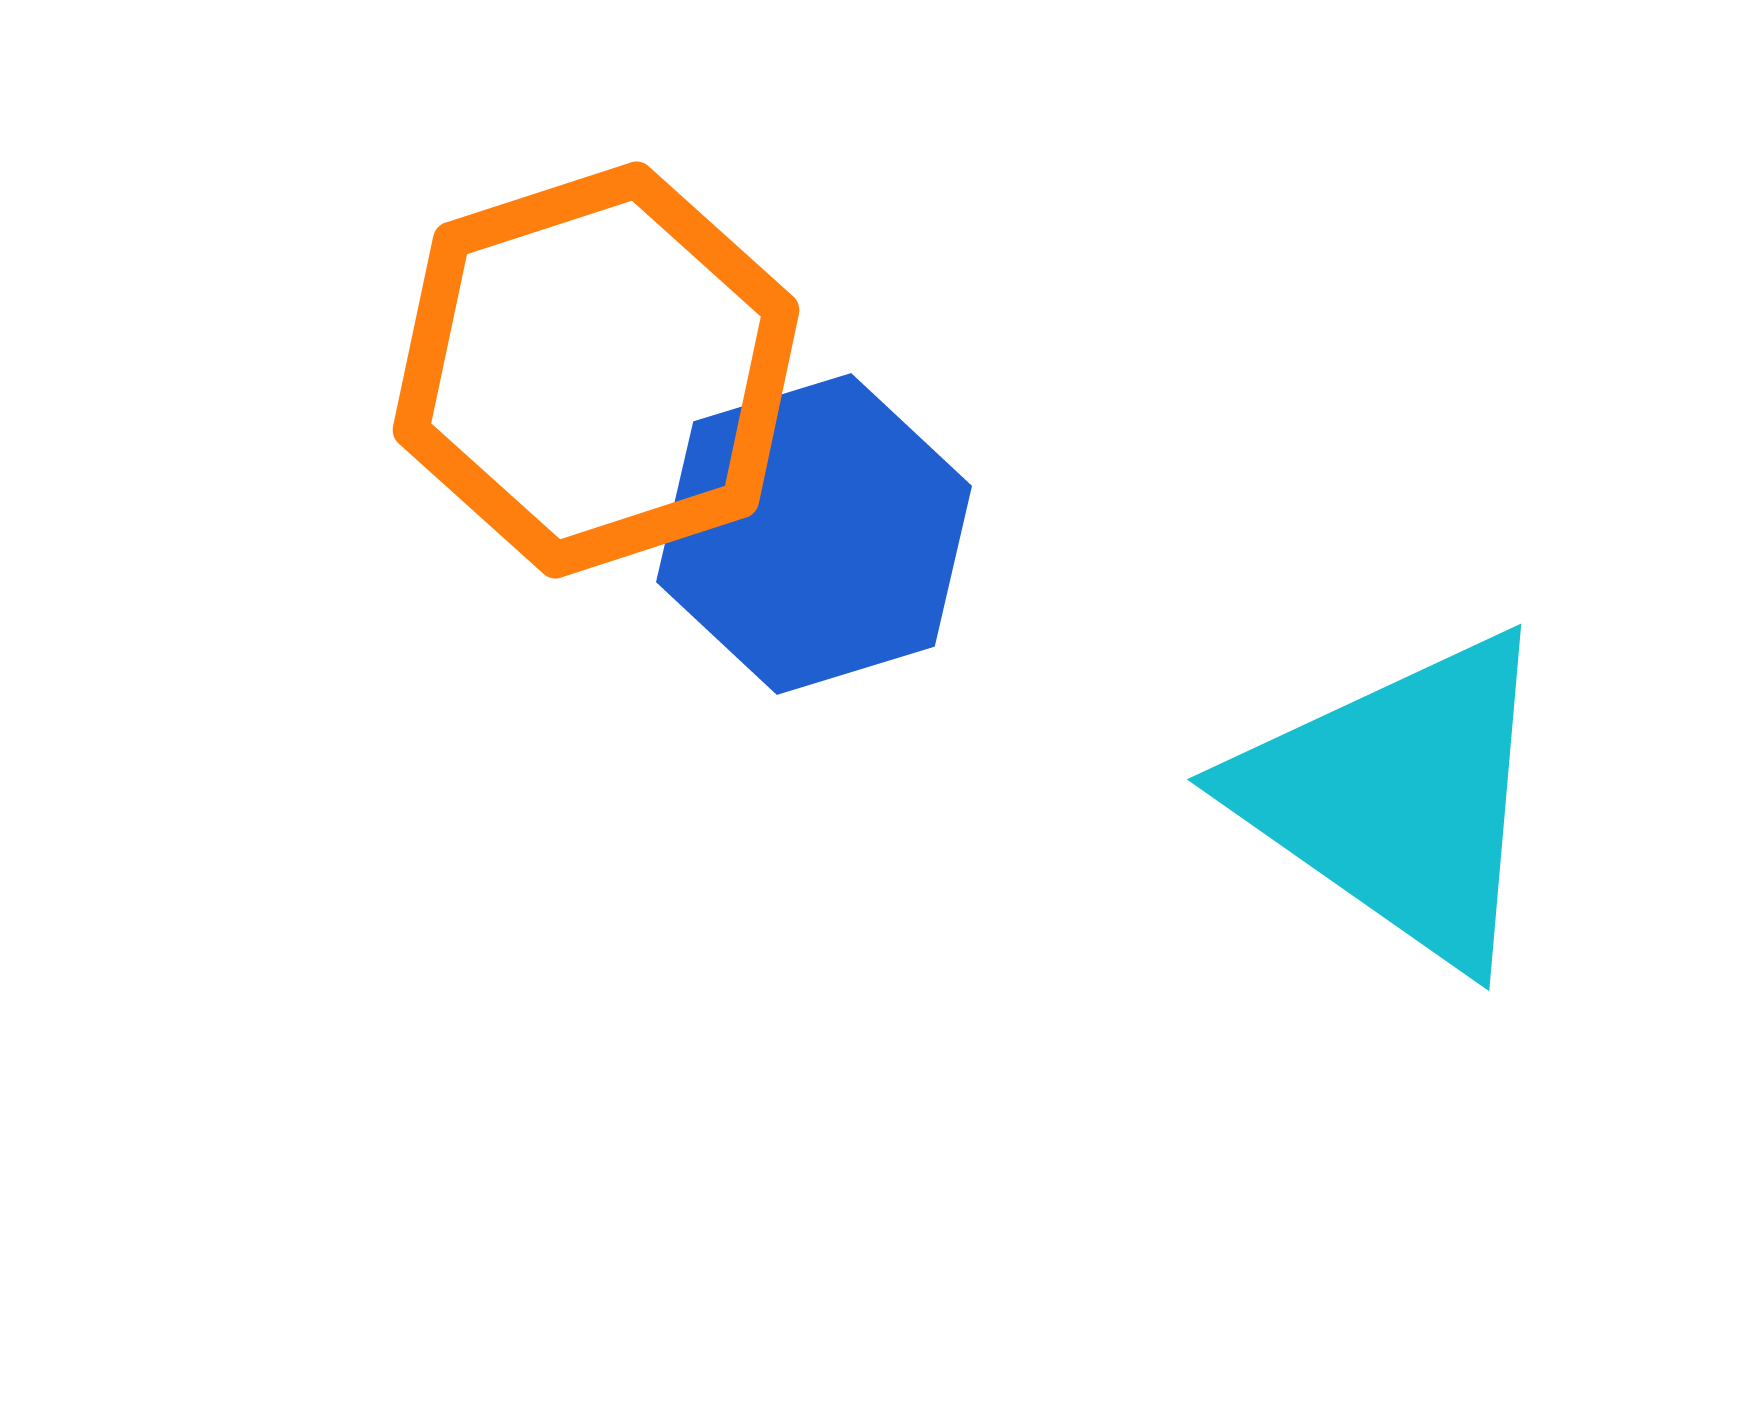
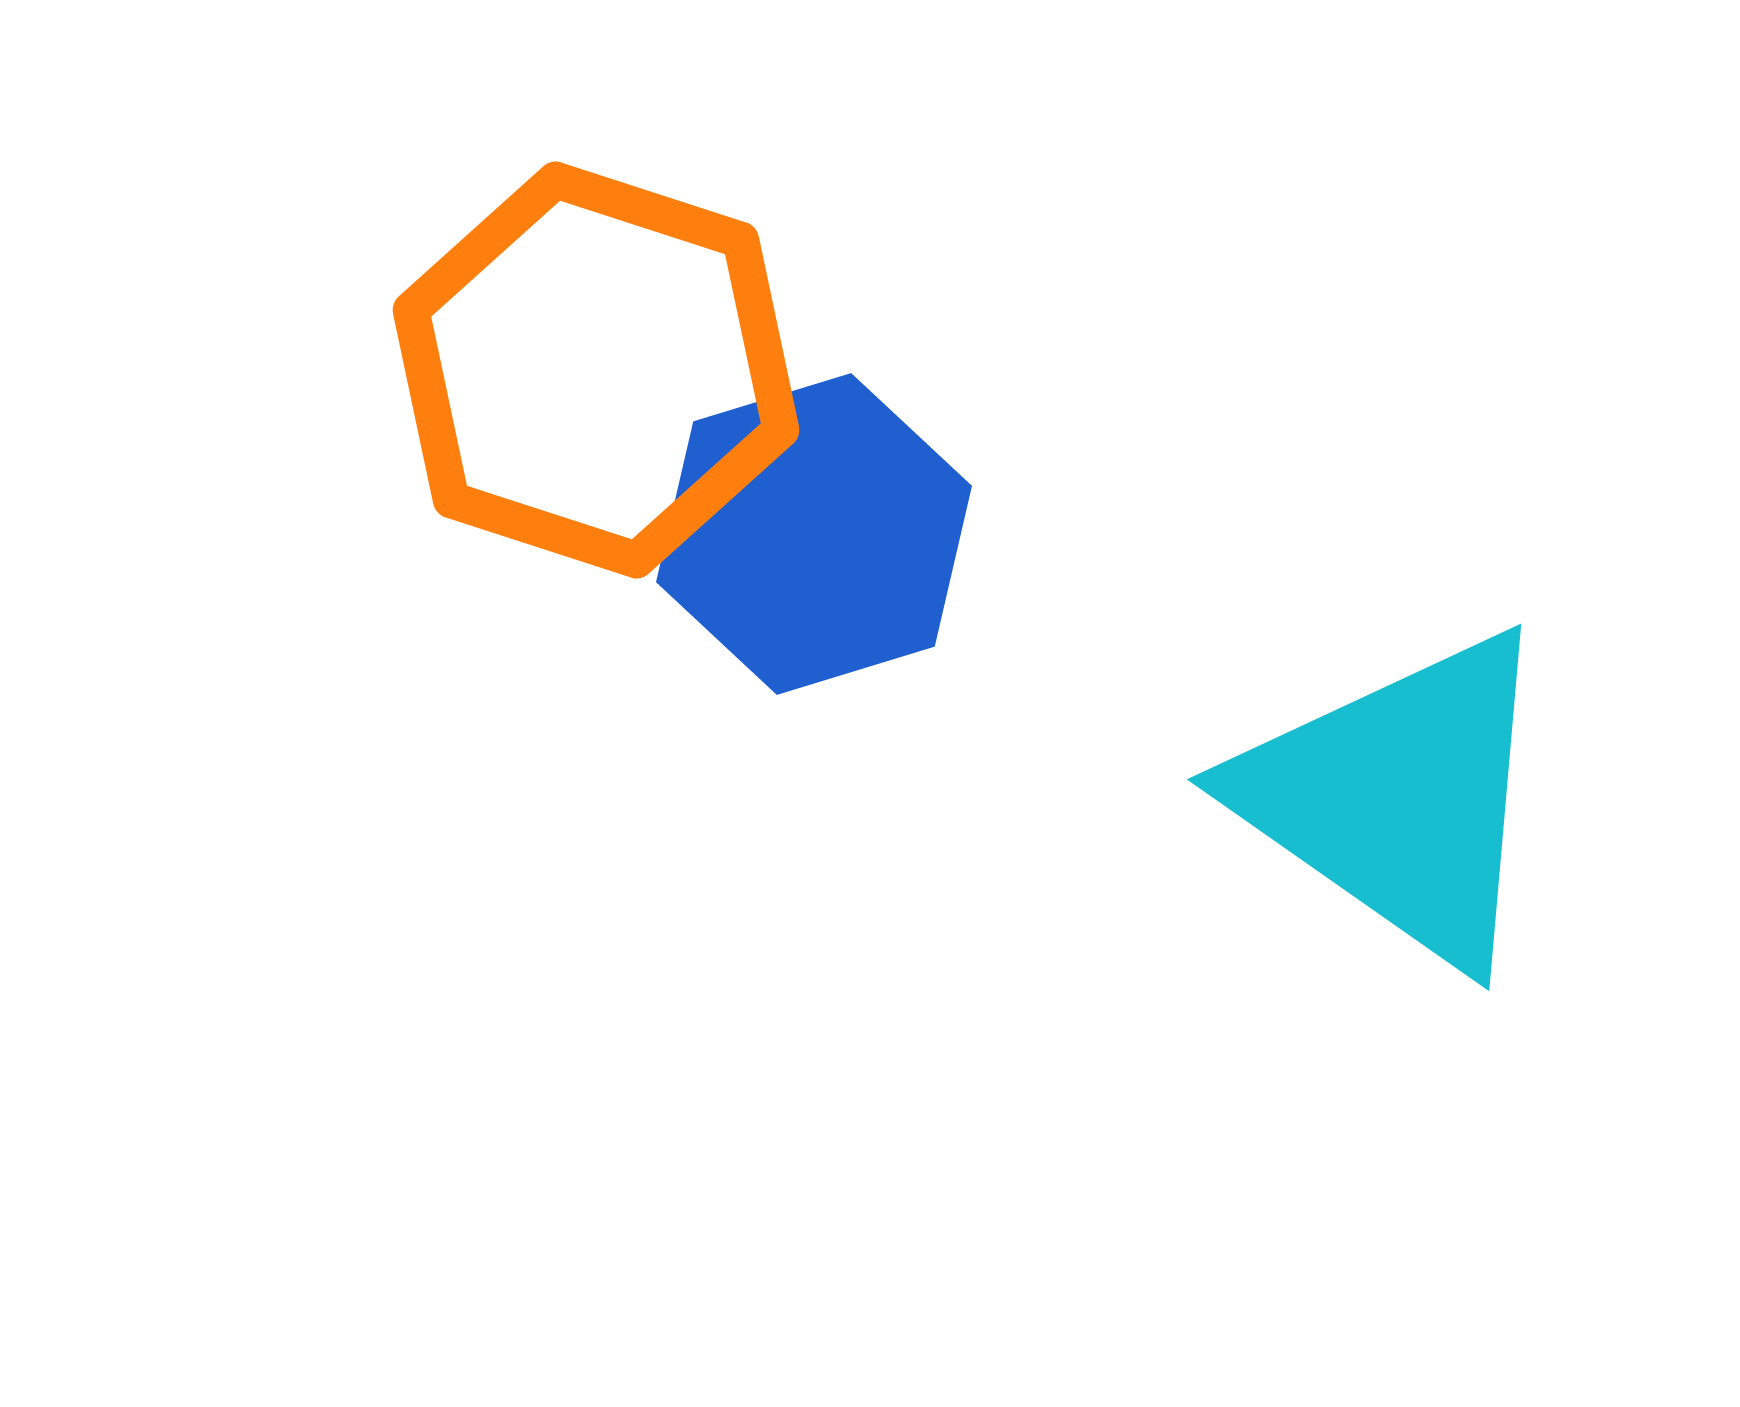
orange hexagon: rotated 24 degrees counterclockwise
